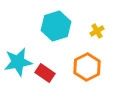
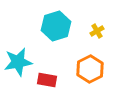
orange hexagon: moved 3 px right, 2 px down
red rectangle: moved 2 px right, 7 px down; rotated 24 degrees counterclockwise
